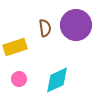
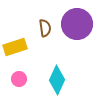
purple circle: moved 1 px right, 1 px up
cyan diamond: rotated 40 degrees counterclockwise
